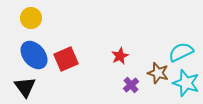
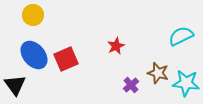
yellow circle: moved 2 px right, 3 px up
cyan semicircle: moved 16 px up
red star: moved 4 px left, 10 px up
cyan star: rotated 12 degrees counterclockwise
black triangle: moved 10 px left, 2 px up
